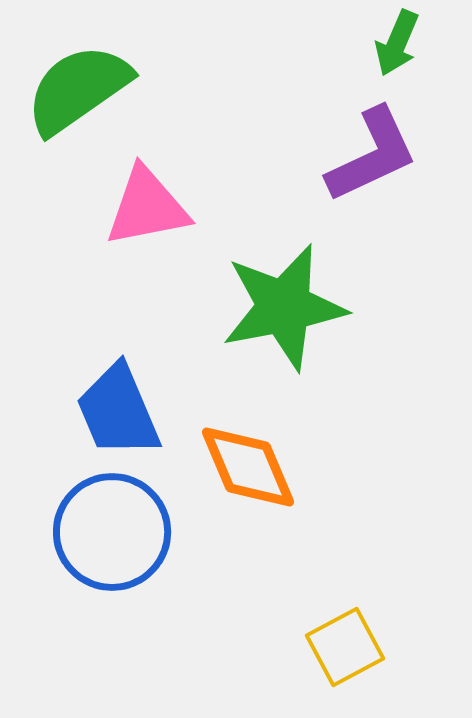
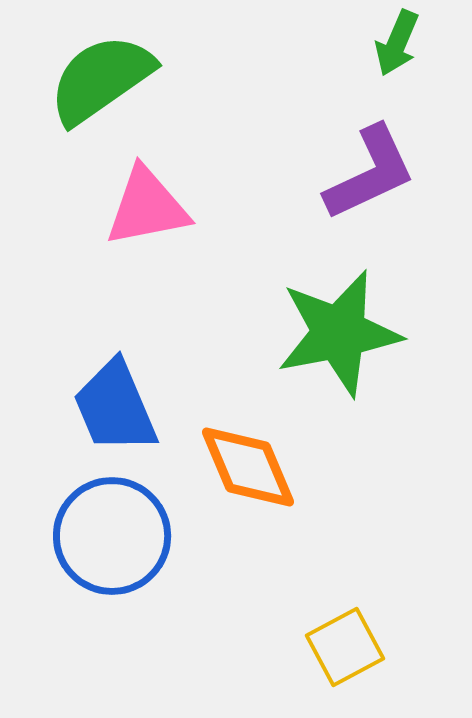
green semicircle: moved 23 px right, 10 px up
purple L-shape: moved 2 px left, 18 px down
green star: moved 55 px right, 26 px down
blue trapezoid: moved 3 px left, 4 px up
blue circle: moved 4 px down
